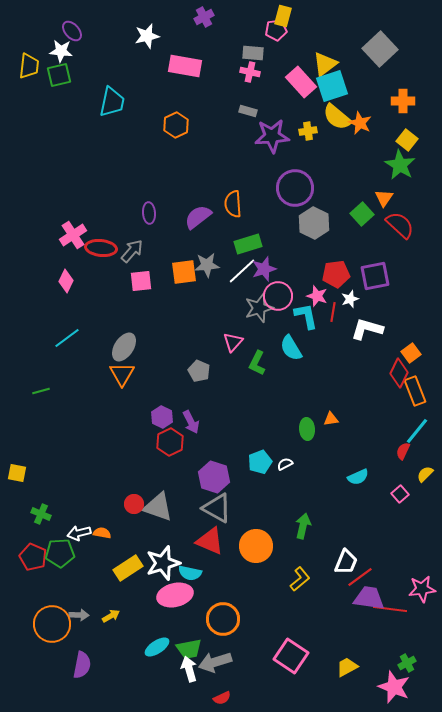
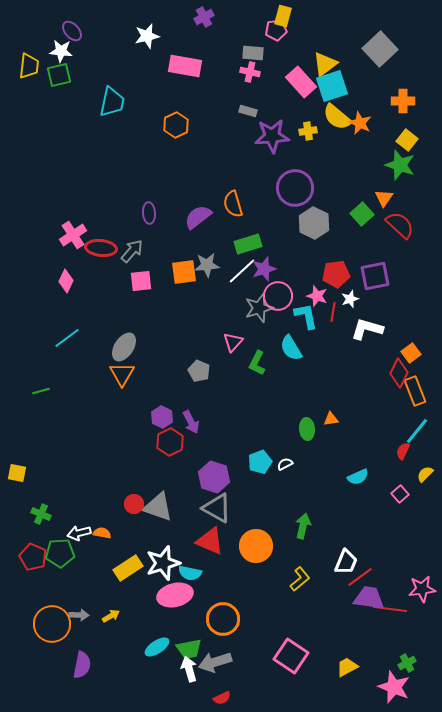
green star at (400, 165): rotated 12 degrees counterclockwise
orange semicircle at (233, 204): rotated 12 degrees counterclockwise
